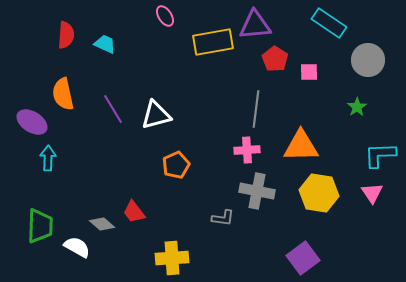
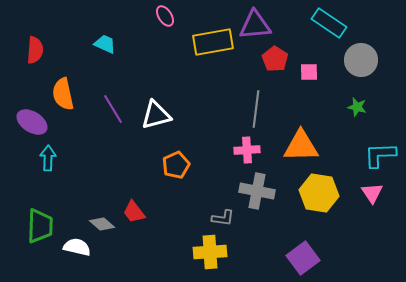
red semicircle: moved 31 px left, 15 px down
gray circle: moved 7 px left
green star: rotated 24 degrees counterclockwise
white semicircle: rotated 16 degrees counterclockwise
yellow cross: moved 38 px right, 6 px up
